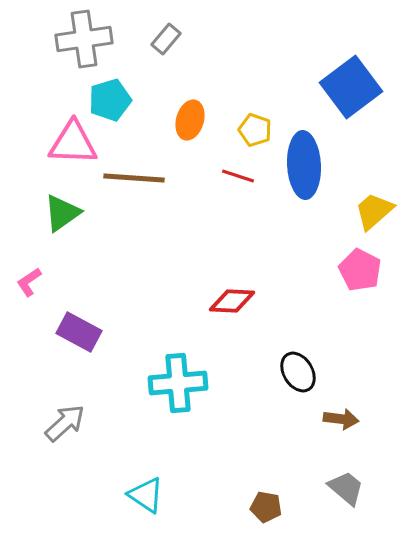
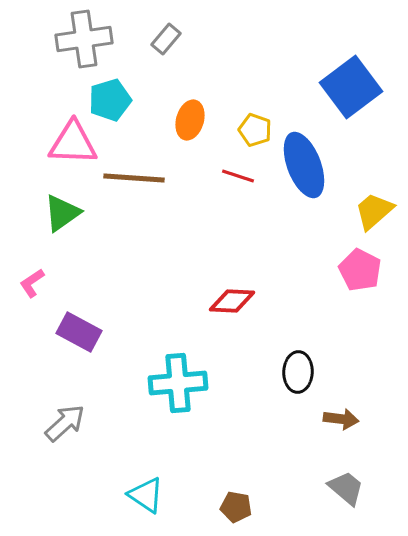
blue ellipse: rotated 18 degrees counterclockwise
pink L-shape: moved 3 px right, 1 px down
black ellipse: rotated 33 degrees clockwise
brown pentagon: moved 30 px left
